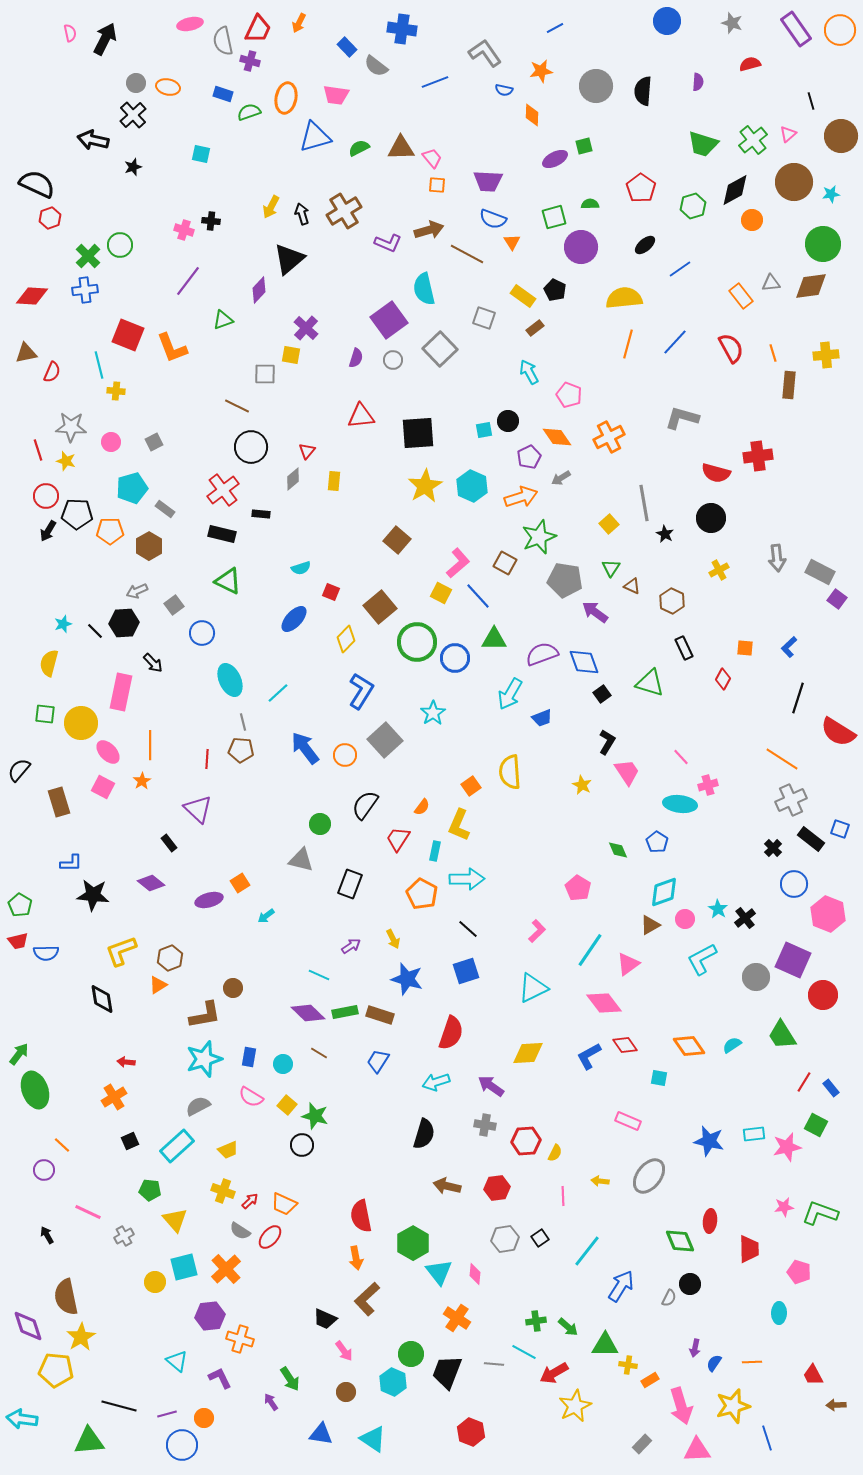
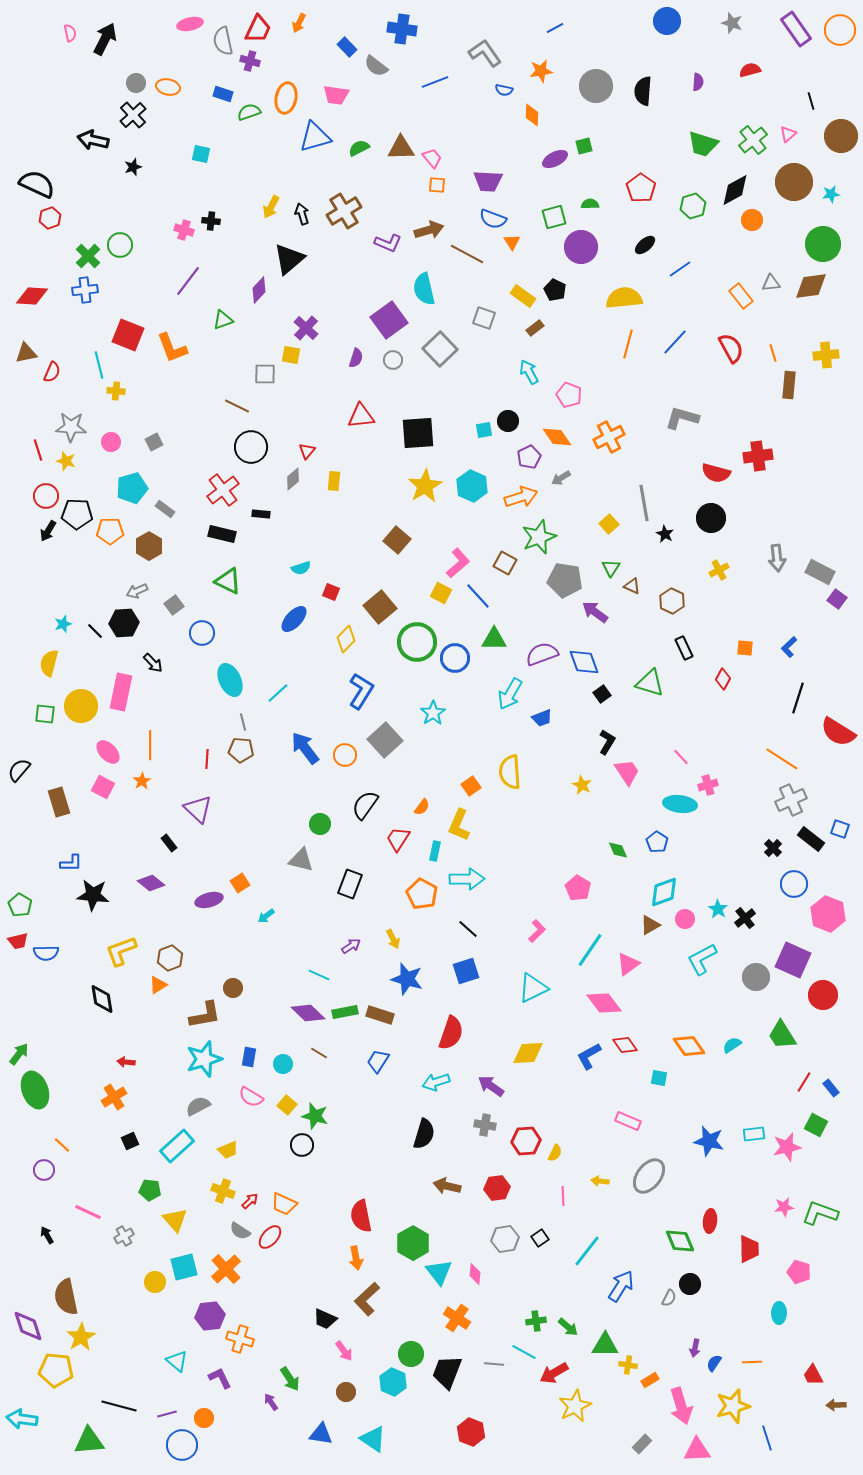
red semicircle at (750, 64): moved 6 px down
yellow circle at (81, 723): moved 17 px up
